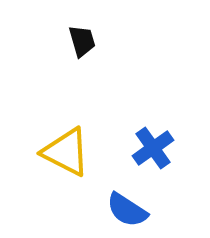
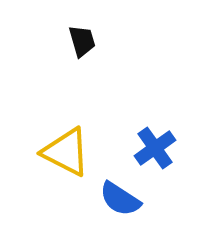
blue cross: moved 2 px right
blue semicircle: moved 7 px left, 11 px up
